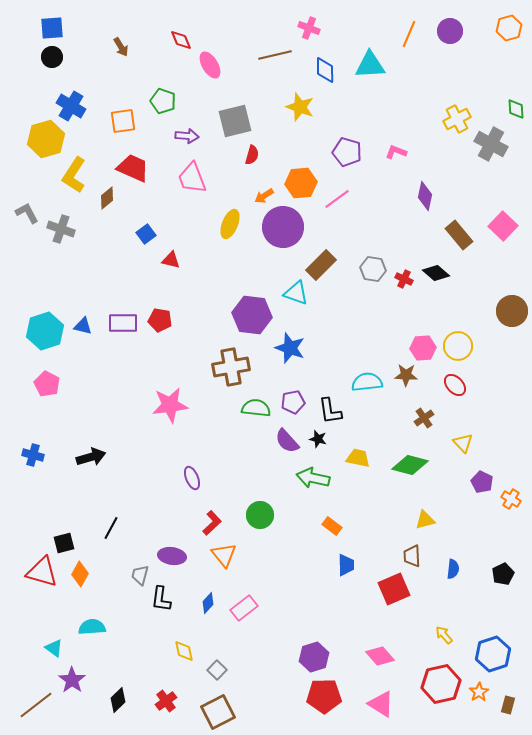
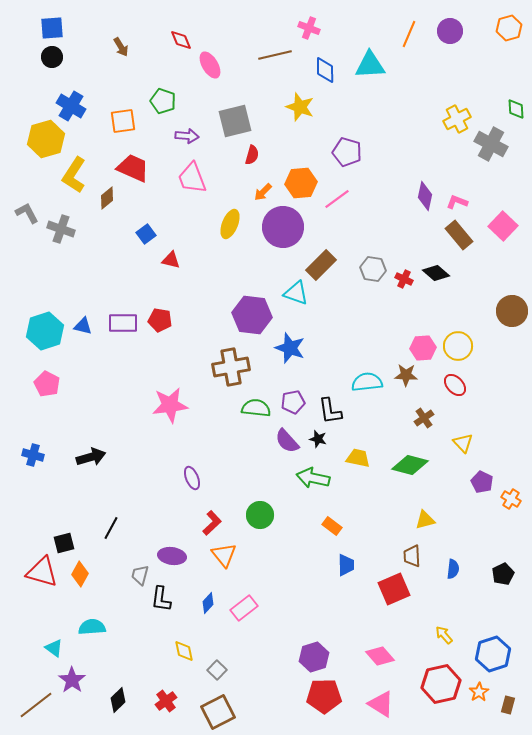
pink L-shape at (396, 152): moved 61 px right, 50 px down
orange arrow at (264, 196): moved 1 px left, 4 px up; rotated 12 degrees counterclockwise
